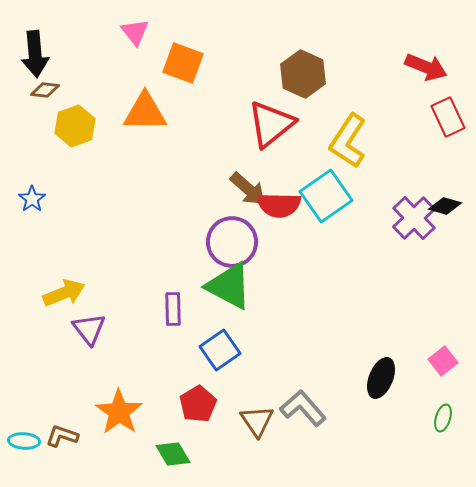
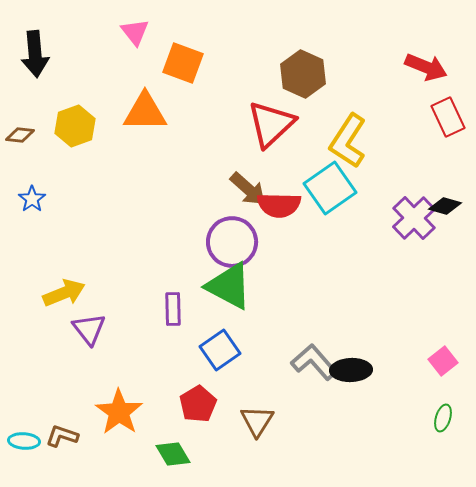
brown diamond: moved 25 px left, 45 px down
red triangle: rotated 4 degrees counterclockwise
cyan square: moved 4 px right, 8 px up
black ellipse: moved 30 px left, 8 px up; rotated 66 degrees clockwise
gray L-shape: moved 11 px right, 46 px up
brown triangle: rotated 6 degrees clockwise
